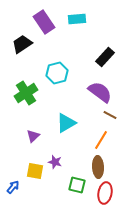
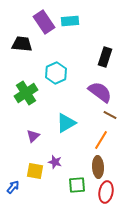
cyan rectangle: moved 7 px left, 2 px down
black trapezoid: rotated 40 degrees clockwise
black rectangle: rotated 24 degrees counterclockwise
cyan hexagon: moved 1 px left; rotated 10 degrees counterclockwise
green square: rotated 18 degrees counterclockwise
red ellipse: moved 1 px right, 1 px up
